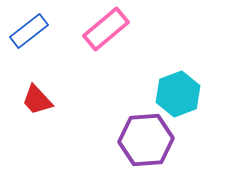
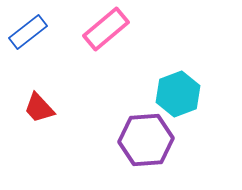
blue rectangle: moved 1 px left, 1 px down
red trapezoid: moved 2 px right, 8 px down
